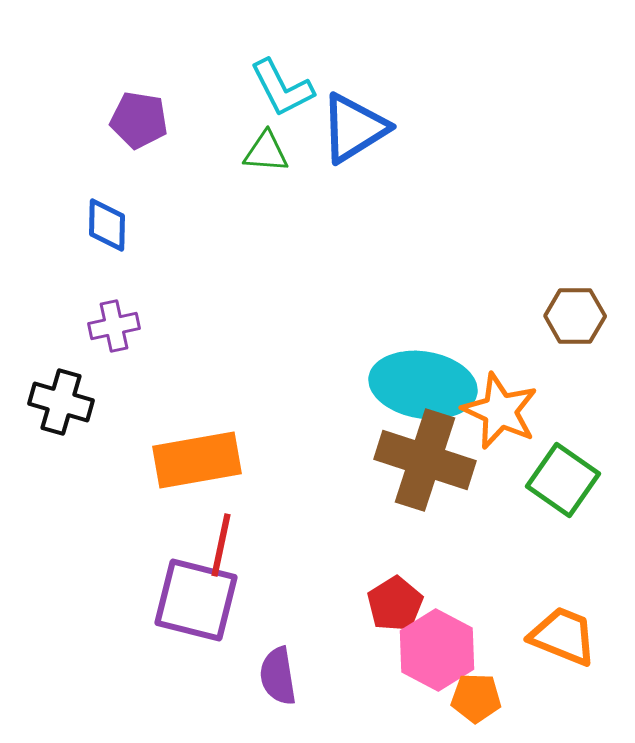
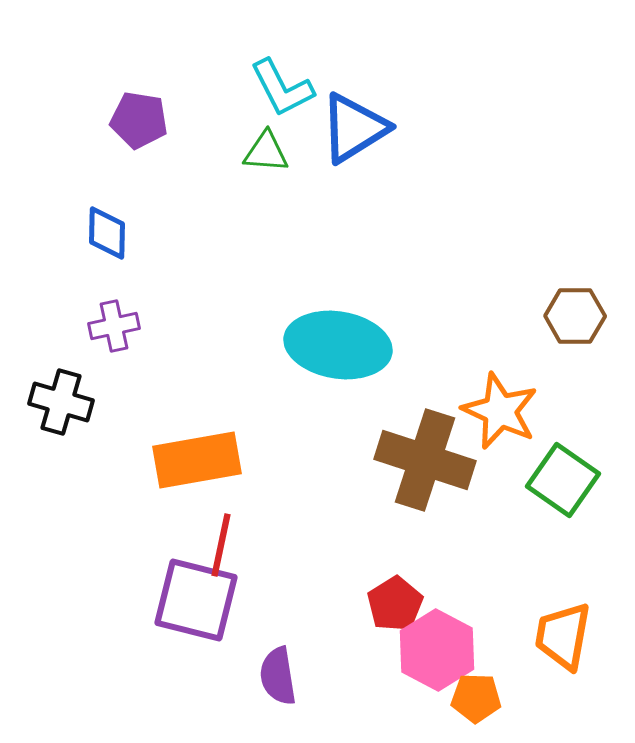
blue diamond: moved 8 px down
cyan ellipse: moved 85 px left, 40 px up
orange trapezoid: rotated 102 degrees counterclockwise
